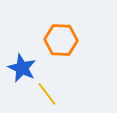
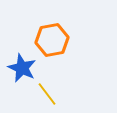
orange hexagon: moved 9 px left; rotated 12 degrees counterclockwise
